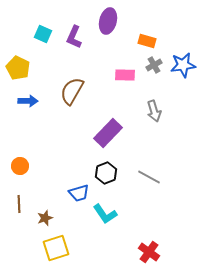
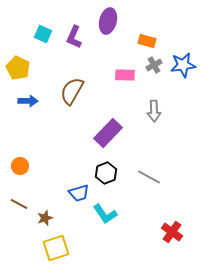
gray arrow: rotated 15 degrees clockwise
brown line: rotated 60 degrees counterclockwise
red cross: moved 23 px right, 20 px up
